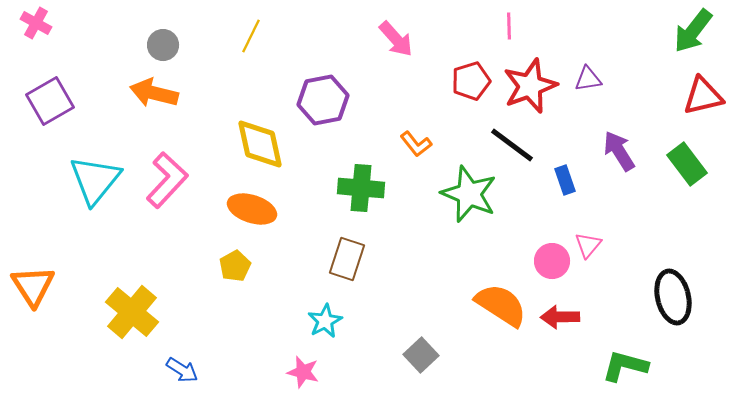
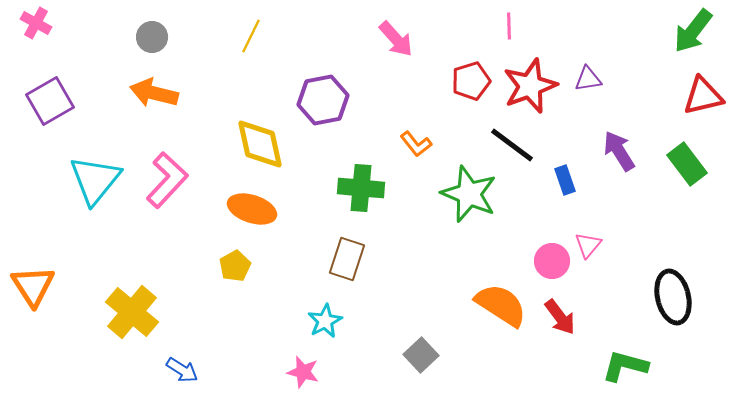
gray circle: moved 11 px left, 8 px up
red arrow: rotated 126 degrees counterclockwise
